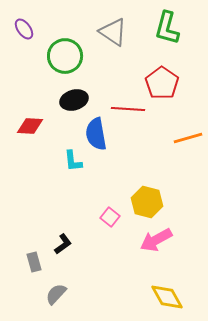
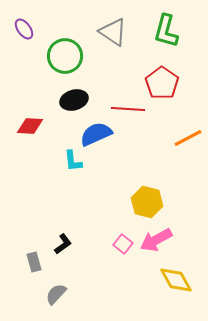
green L-shape: moved 1 px left, 3 px down
blue semicircle: rotated 76 degrees clockwise
orange line: rotated 12 degrees counterclockwise
pink square: moved 13 px right, 27 px down
yellow diamond: moved 9 px right, 17 px up
